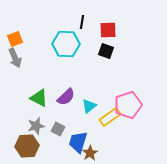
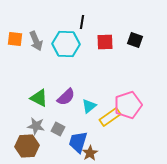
red square: moved 3 px left, 12 px down
orange square: rotated 28 degrees clockwise
black square: moved 29 px right, 11 px up
gray arrow: moved 21 px right, 17 px up
gray star: rotated 24 degrees clockwise
